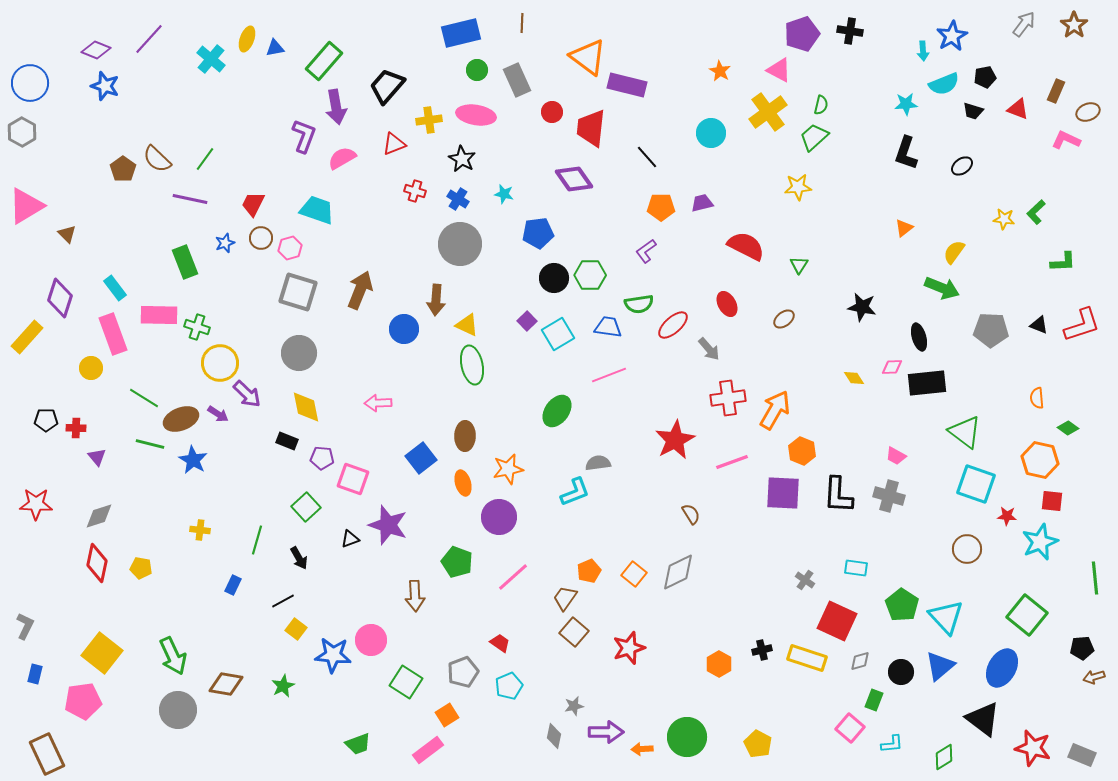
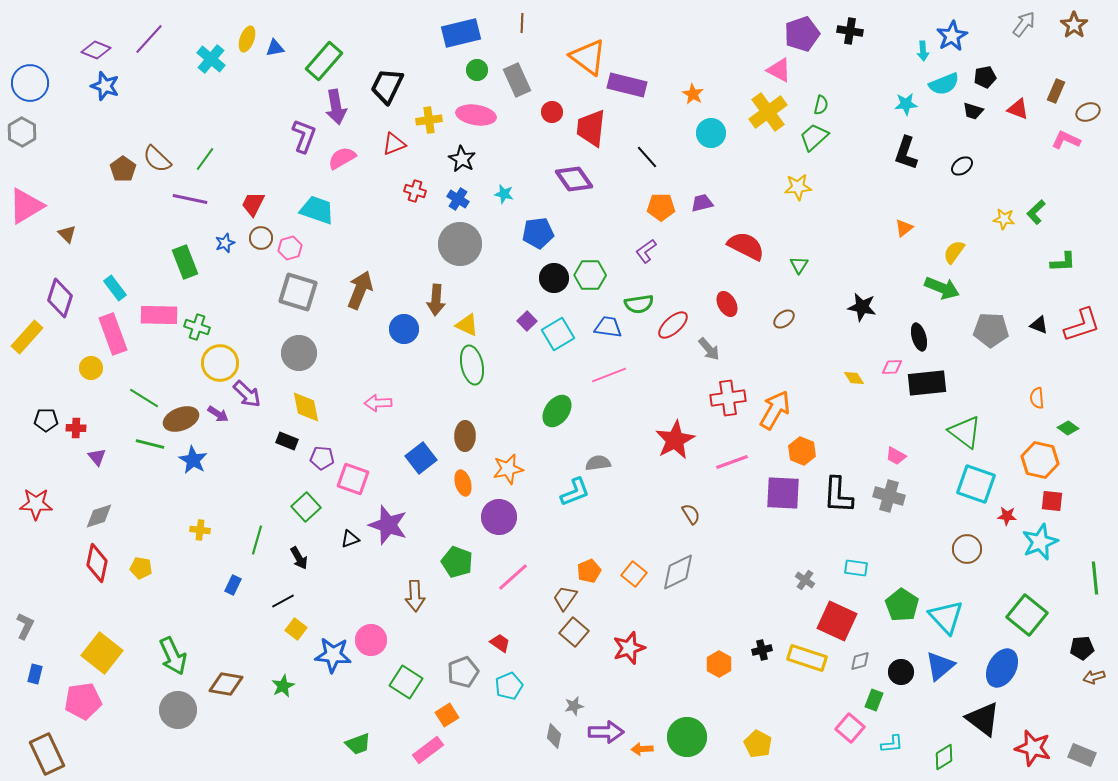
orange star at (720, 71): moved 27 px left, 23 px down
black trapezoid at (387, 86): rotated 15 degrees counterclockwise
